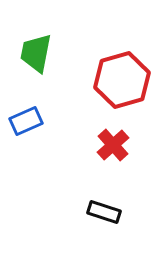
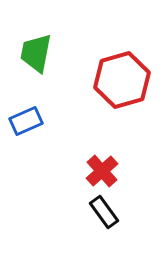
red cross: moved 11 px left, 26 px down
black rectangle: rotated 36 degrees clockwise
